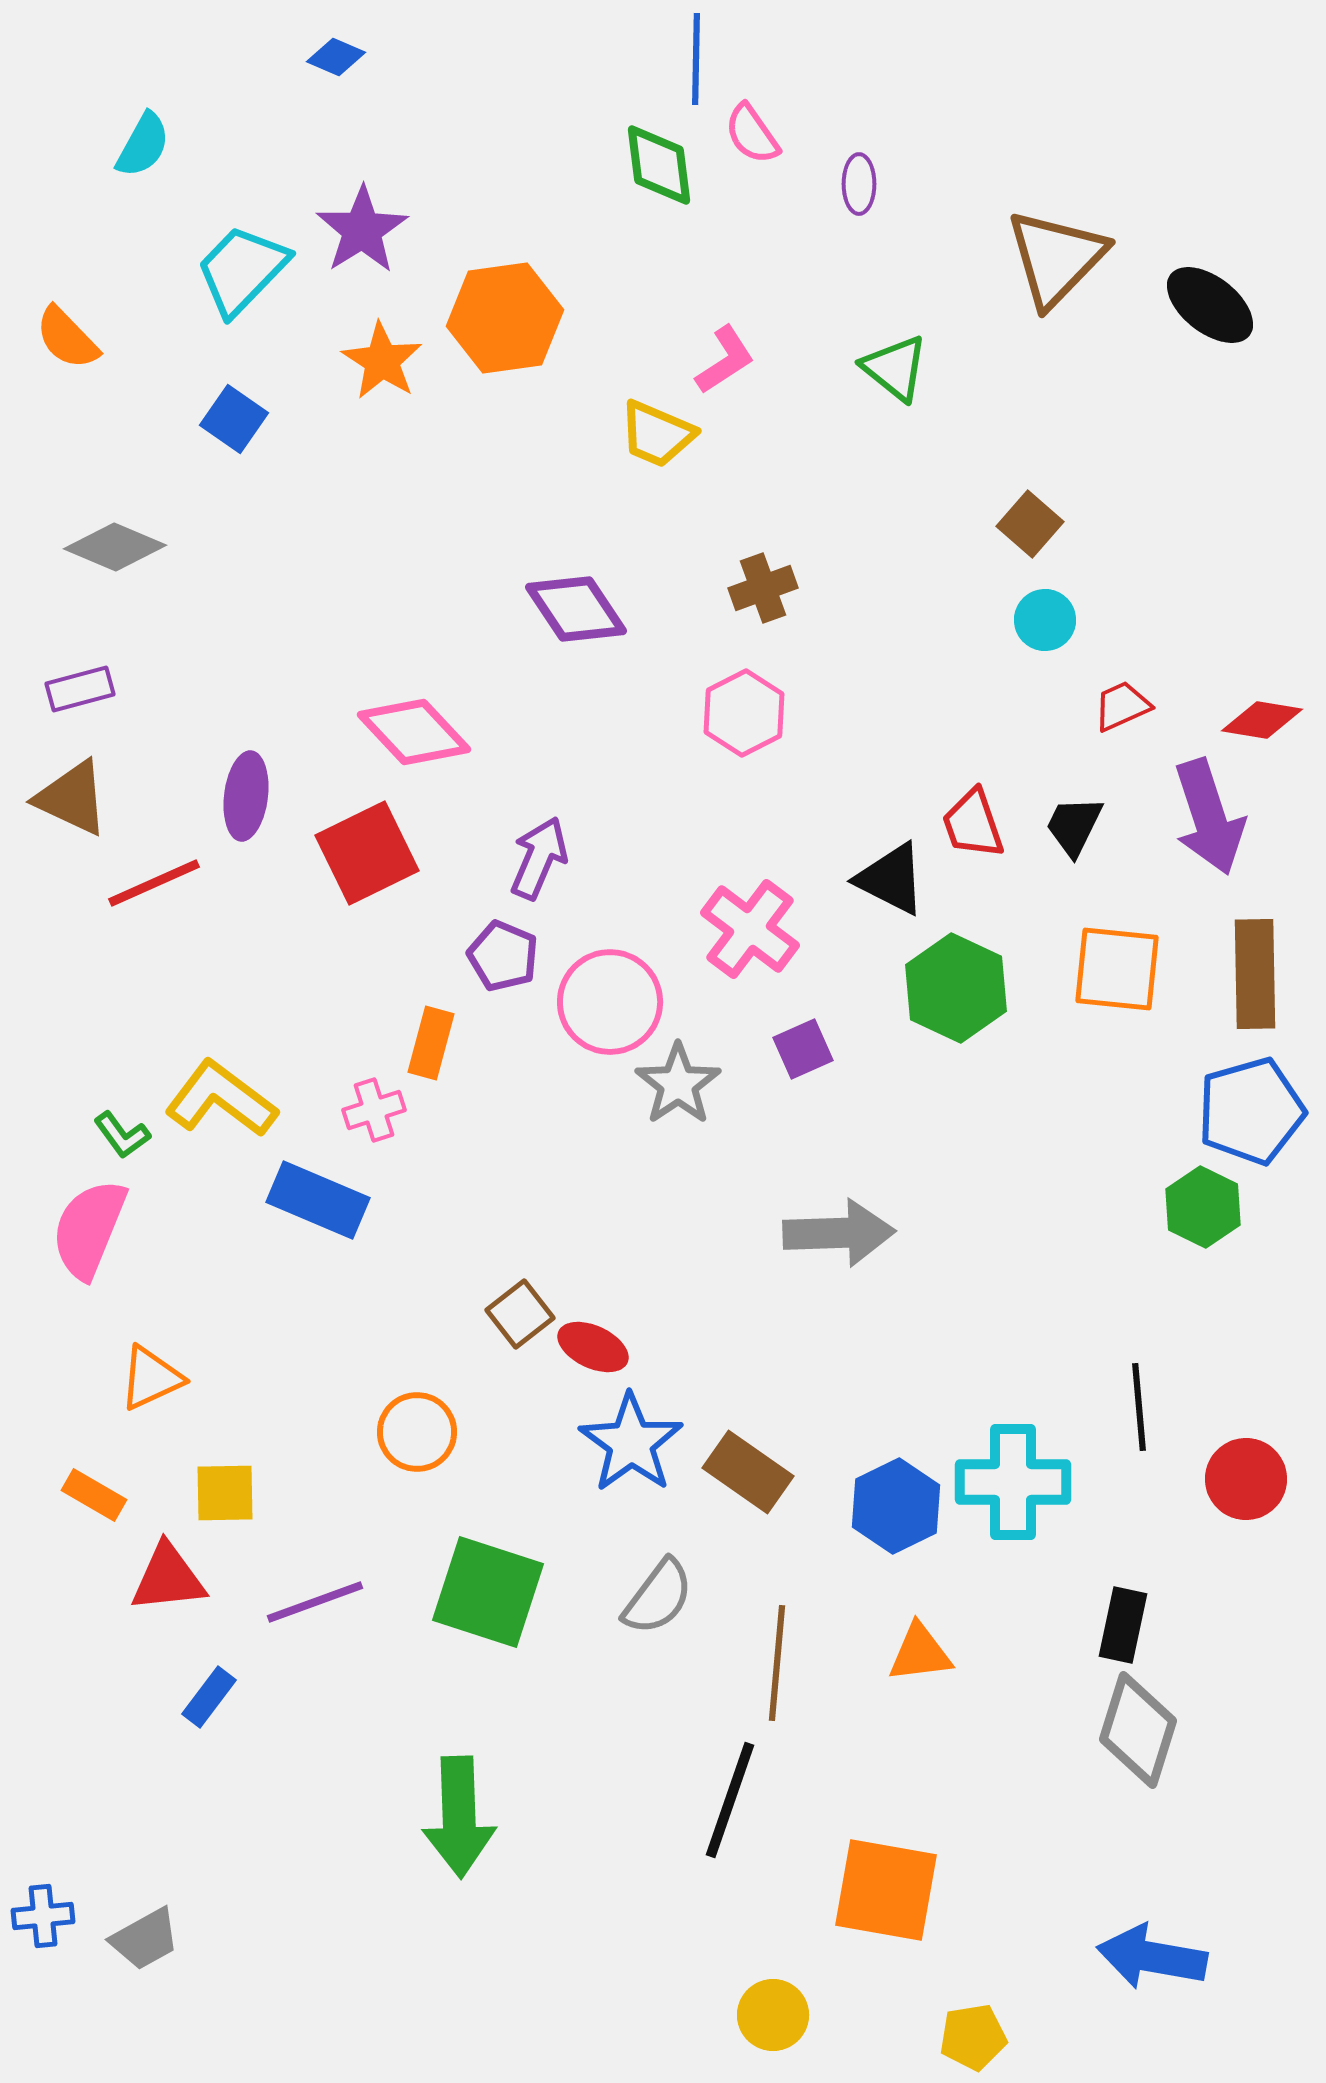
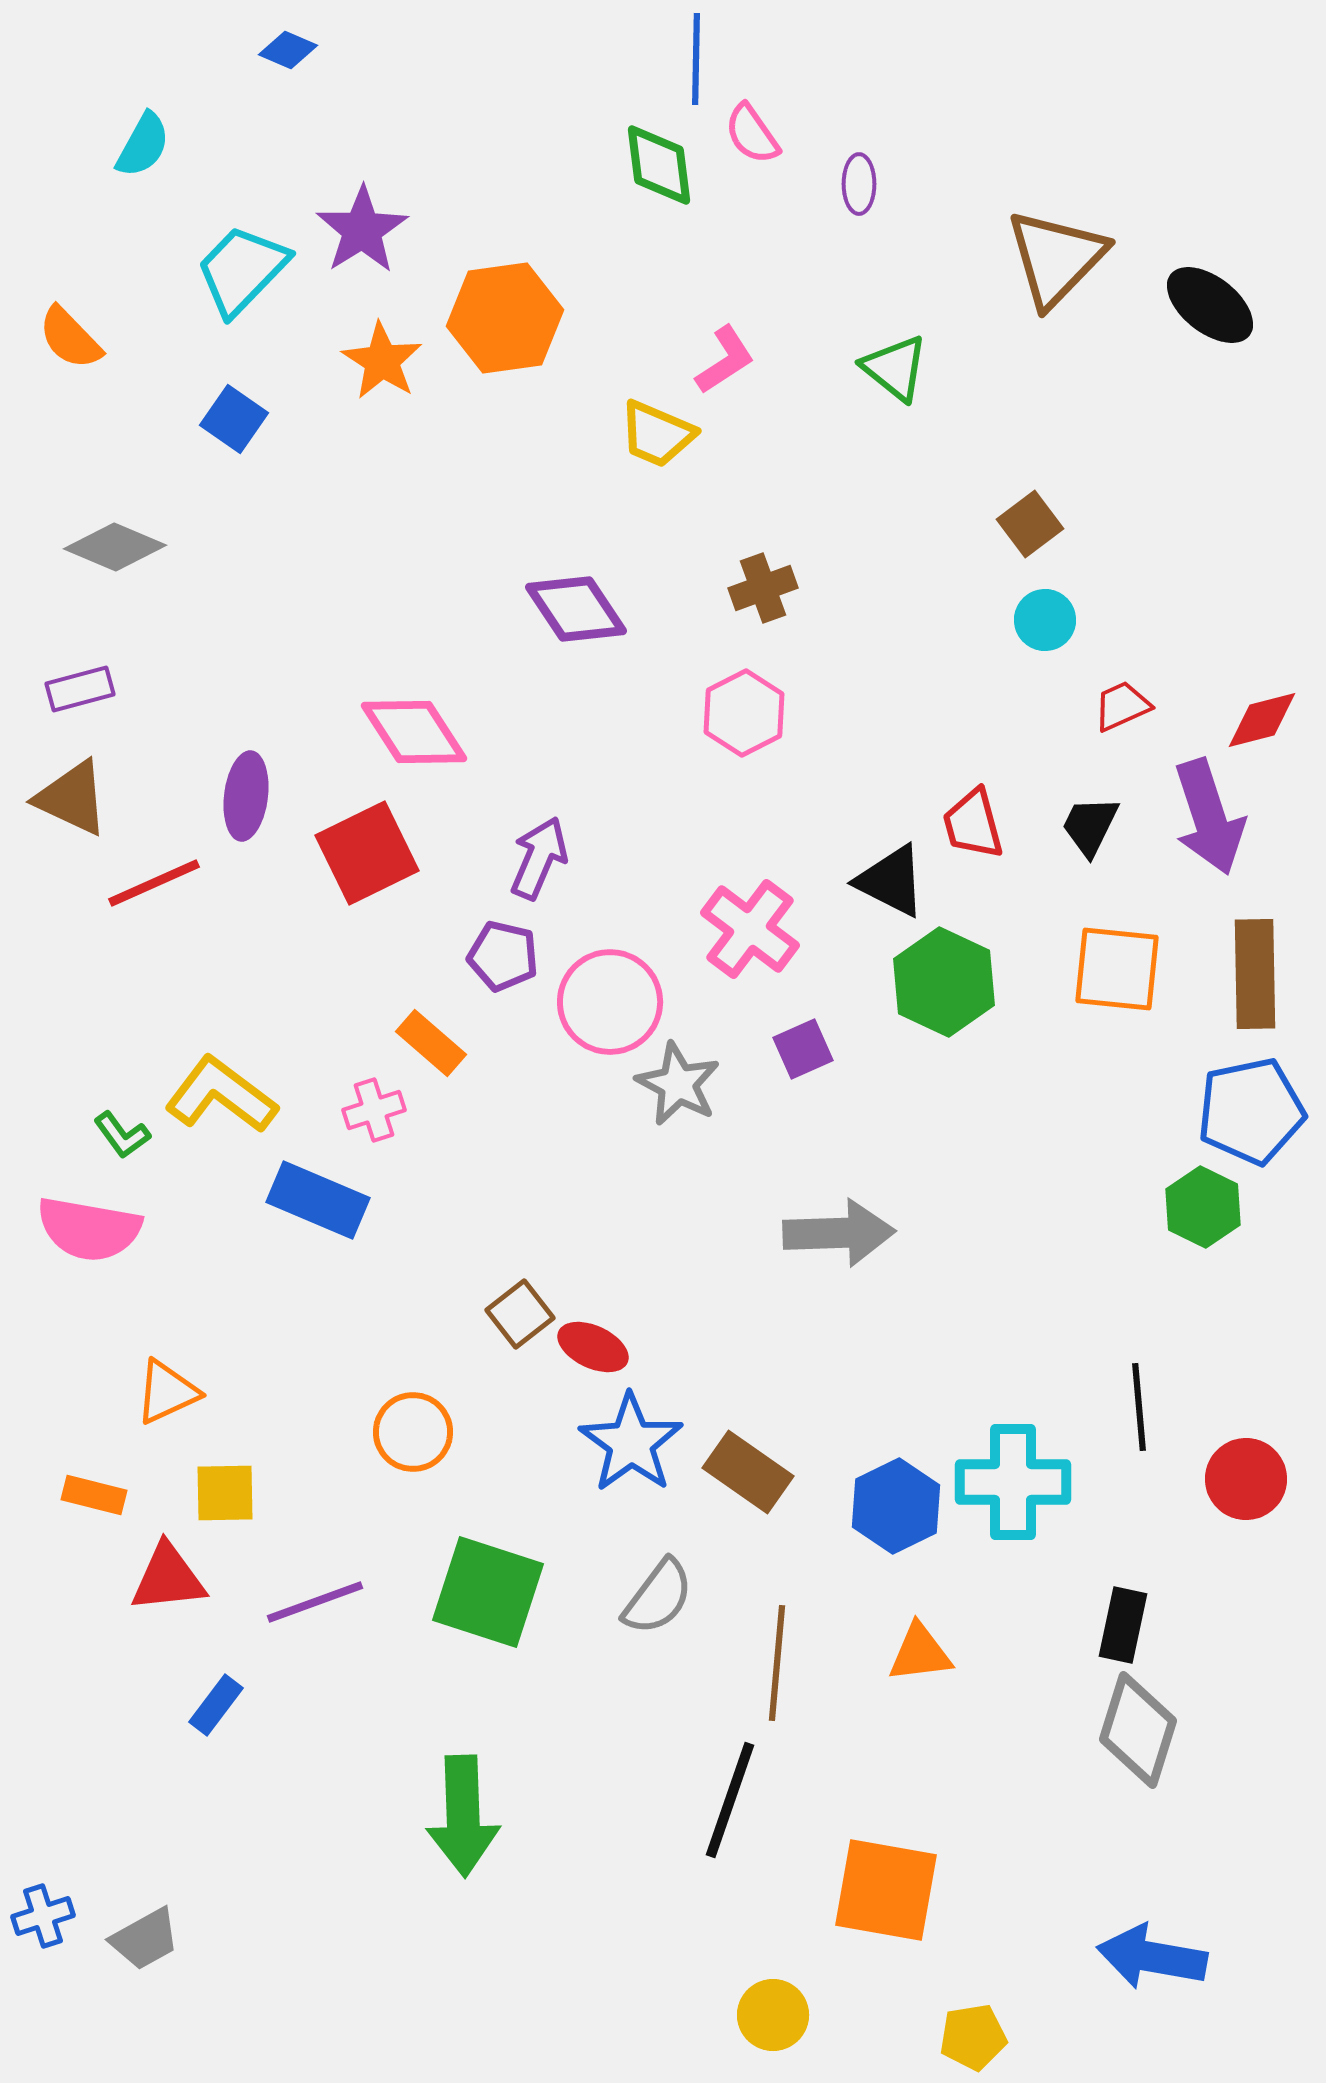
blue diamond at (336, 57): moved 48 px left, 7 px up
orange semicircle at (67, 338): moved 3 px right
brown square at (1030, 524): rotated 12 degrees clockwise
red diamond at (1262, 720): rotated 24 degrees counterclockwise
pink diamond at (414, 732): rotated 10 degrees clockwise
red trapezoid at (973, 824): rotated 4 degrees clockwise
black trapezoid at (1074, 826): moved 16 px right
black triangle at (891, 879): moved 2 px down
purple pentagon at (503, 956): rotated 10 degrees counterclockwise
green hexagon at (956, 988): moved 12 px left, 6 px up
orange rectangle at (431, 1043): rotated 64 degrees counterclockwise
gray star at (678, 1084): rotated 10 degrees counterclockwise
yellow L-shape at (221, 1099): moved 4 px up
blue pentagon at (1251, 1111): rotated 4 degrees clockwise
pink semicircle at (89, 1229): rotated 102 degrees counterclockwise
orange triangle at (151, 1378): moved 16 px right, 14 px down
orange circle at (417, 1432): moved 4 px left
orange rectangle at (94, 1495): rotated 16 degrees counterclockwise
blue rectangle at (209, 1697): moved 7 px right, 8 px down
green arrow at (459, 1817): moved 4 px right, 1 px up
blue cross at (43, 1916): rotated 12 degrees counterclockwise
